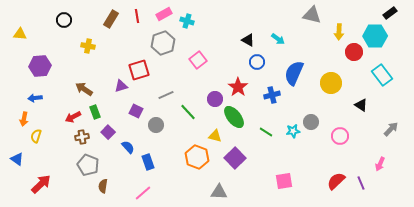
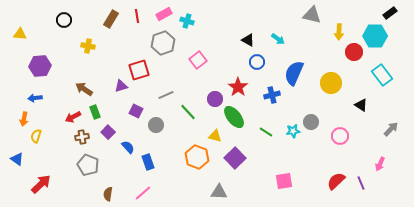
brown semicircle at (103, 186): moved 5 px right, 8 px down
